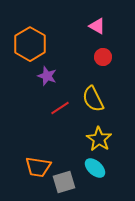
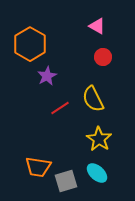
purple star: rotated 24 degrees clockwise
cyan ellipse: moved 2 px right, 5 px down
gray square: moved 2 px right, 1 px up
